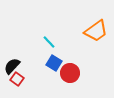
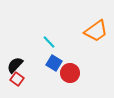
black semicircle: moved 3 px right, 1 px up
